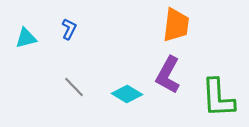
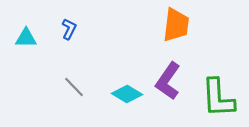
cyan triangle: rotated 15 degrees clockwise
purple L-shape: moved 6 px down; rotated 6 degrees clockwise
